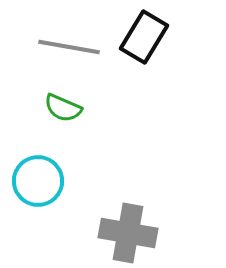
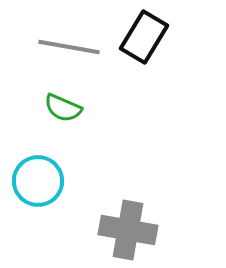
gray cross: moved 3 px up
